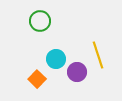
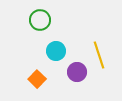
green circle: moved 1 px up
yellow line: moved 1 px right
cyan circle: moved 8 px up
